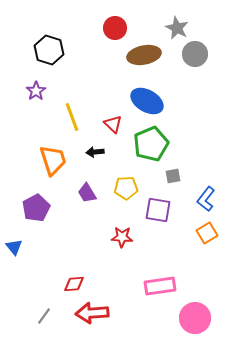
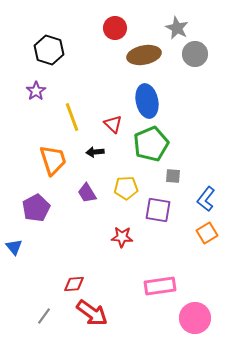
blue ellipse: rotated 48 degrees clockwise
gray square: rotated 14 degrees clockwise
red arrow: rotated 140 degrees counterclockwise
